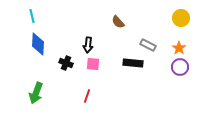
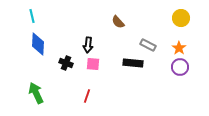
green arrow: rotated 135 degrees clockwise
